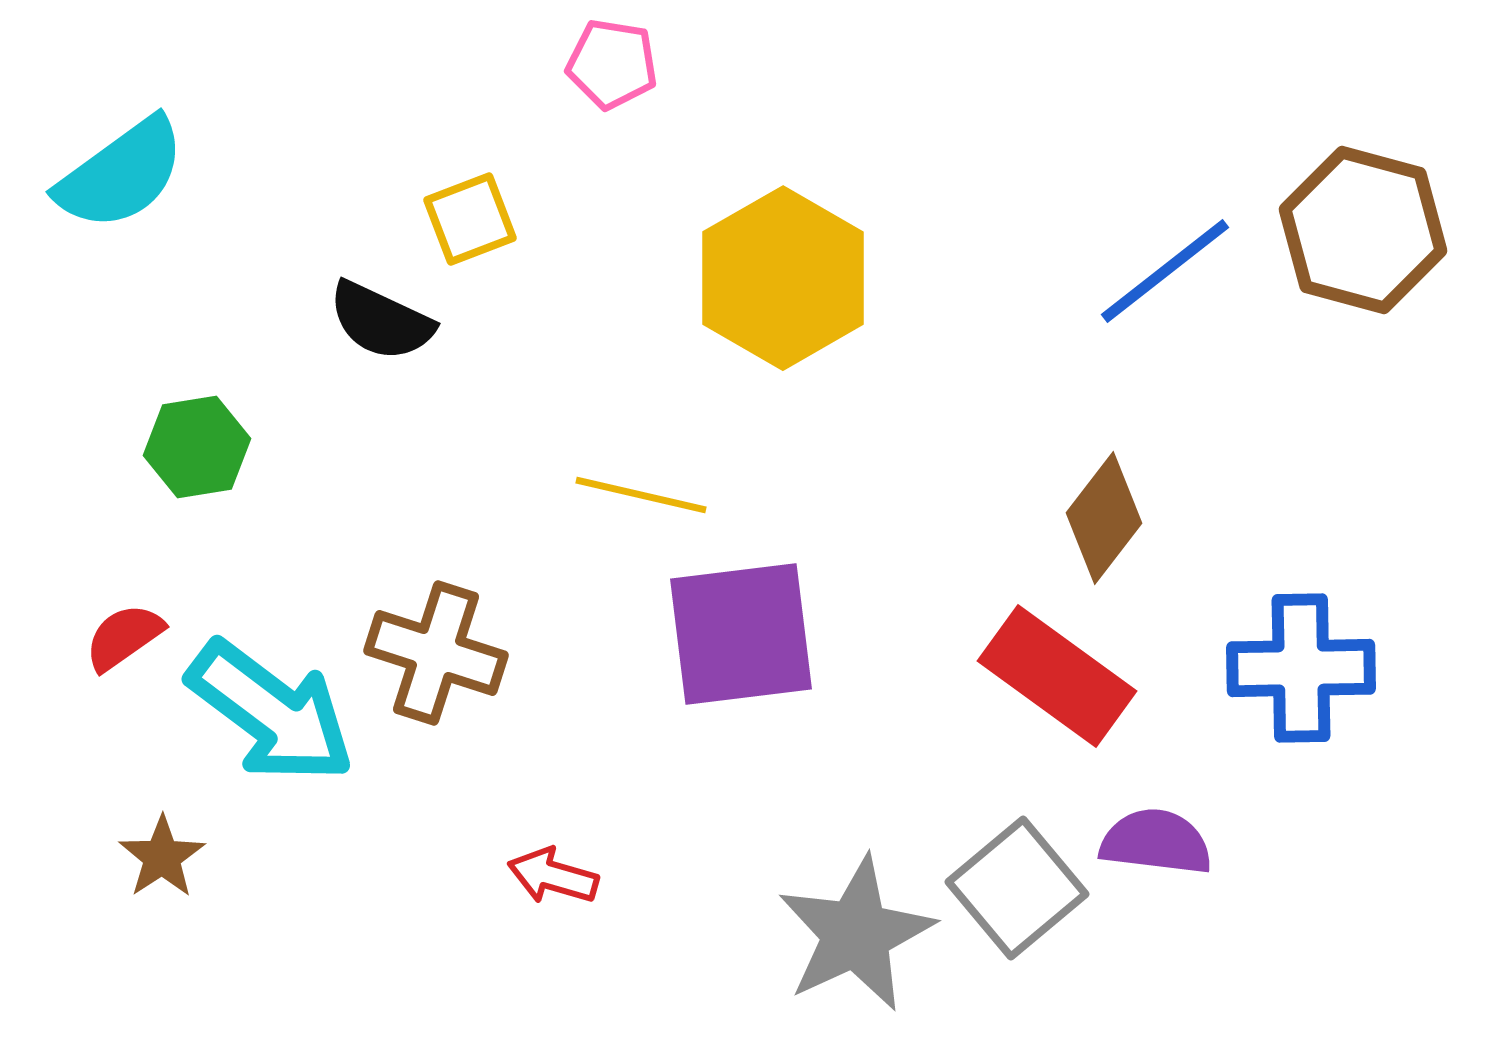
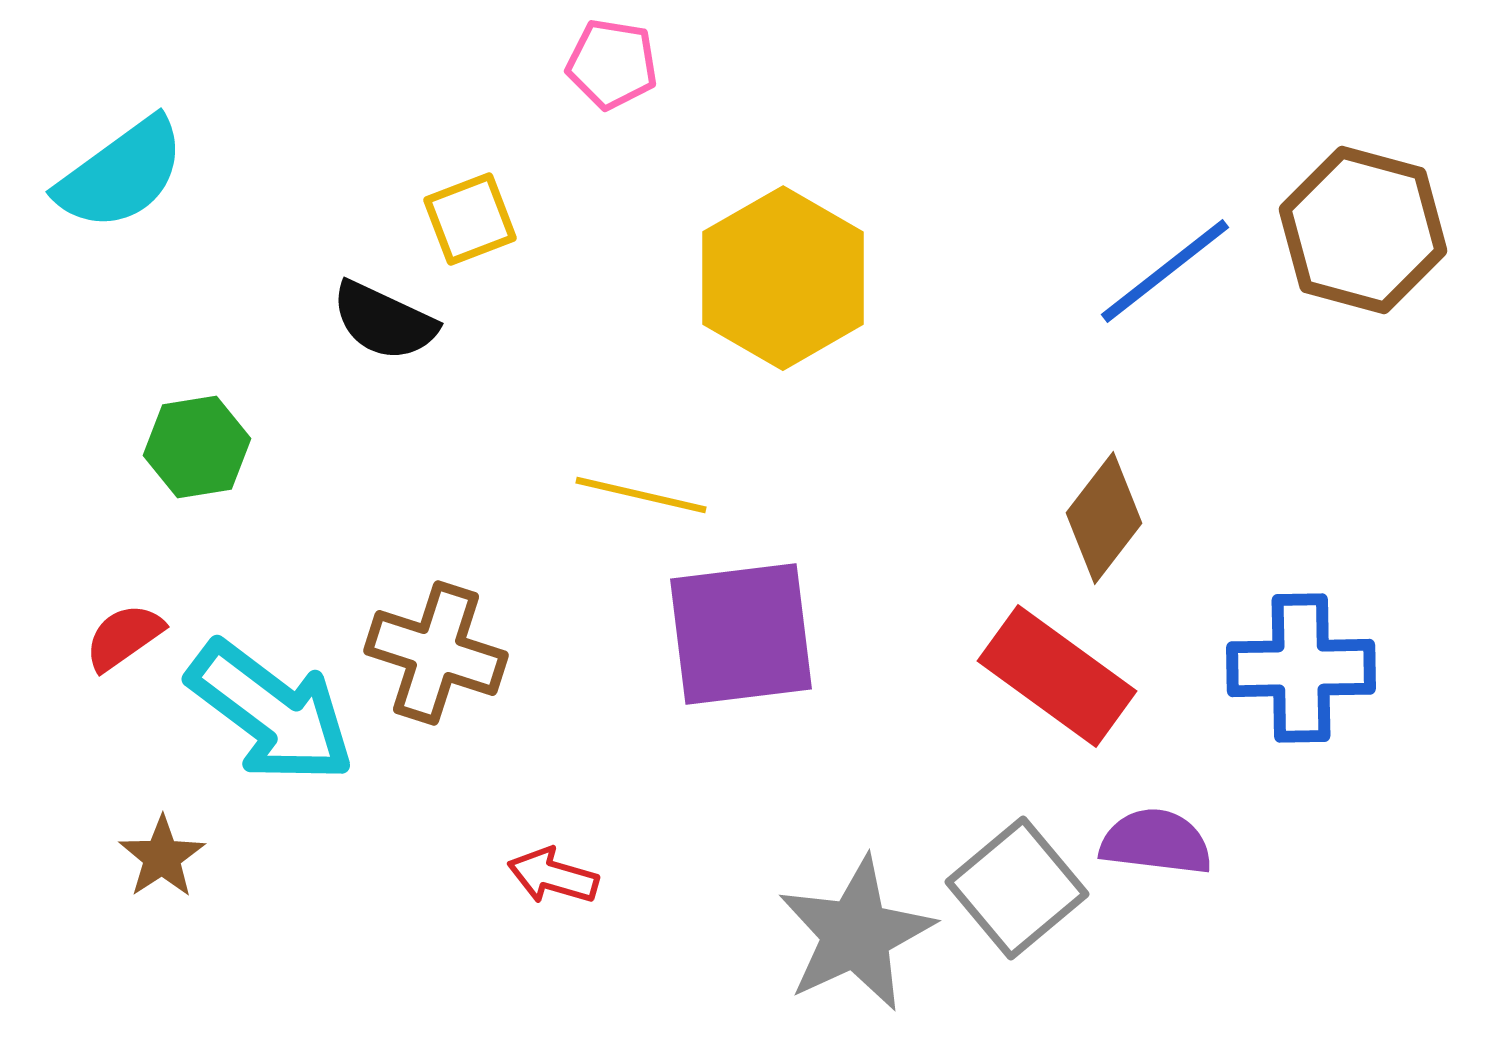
black semicircle: moved 3 px right
